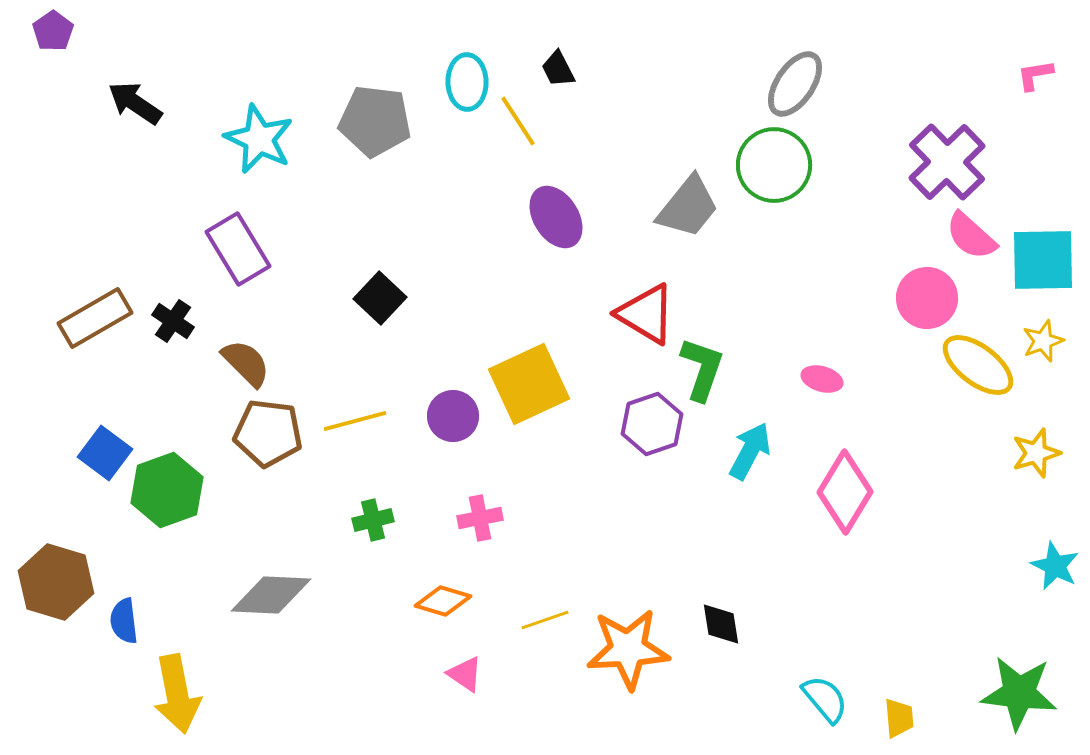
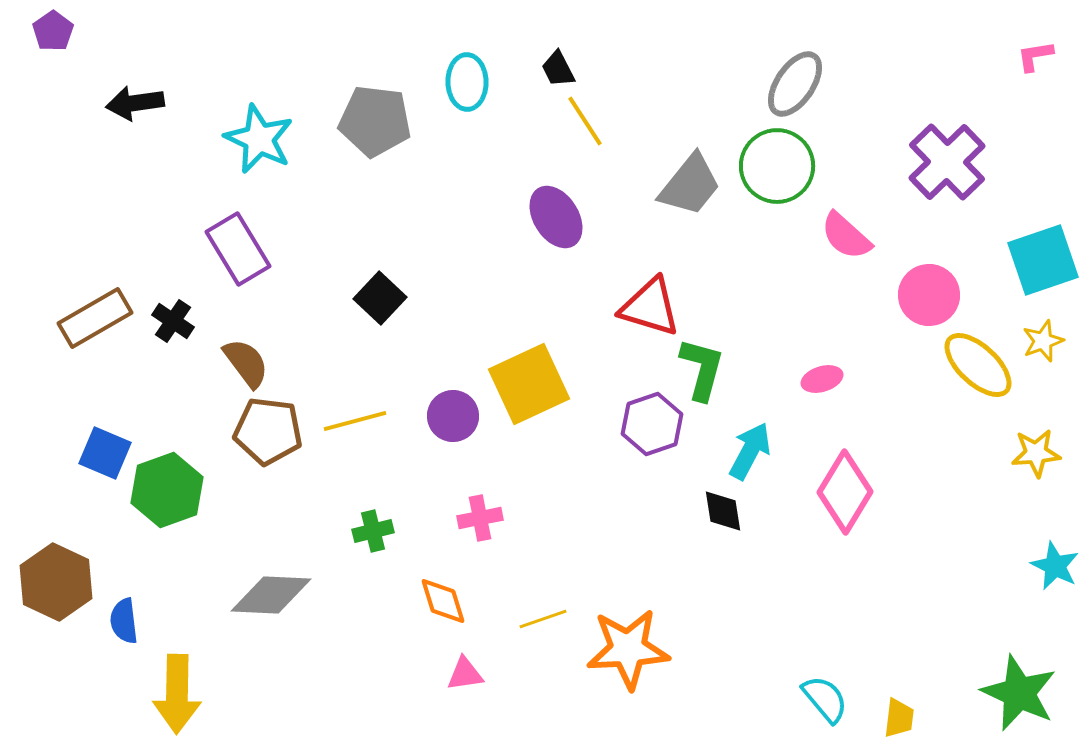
pink L-shape at (1035, 75): moved 19 px up
black arrow at (135, 103): rotated 42 degrees counterclockwise
yellow line at (518, 121): moved 67 px right
green circle at (774, 165): moved 3 px right, 1 px down
gray trapezoid at (688, 207): moved 2 px right, 22 px up
pink semicircle at (971, 236): moved 125 px left
cyan square at (1043, 260): rotated 18 degrees counterclockwise
pink circle at (927, 298): moved 2 px right, 3 px up
red triangle at (646, 314): moved 4 px right, 7 px up; rotated 14 degrees counterclockwise
brown semicircle at (246, 363): rotated 8 degrees clockwise
yellow ellipse at (978, 365): rotated 6 degrees clockwise
green L-shape at (702, 369): rotated 4 degrees counterclockwise
pink ellipse at (822, 379): rotated 33 degrees counterclockwise
brown pentagon at (268, 433): moved 2 px up
blue square at (105, 453): rotated 14 degrees counterclockwise
yellow star at (1036, 453): rotated 12 degrees clockwise
green cross at (373, 520): moved 11 px down
brown hexagon at (56, 582): rotated 8 degrees clockwise
orange diamond at (443, 601): rotated 56 degrees clockwise
yellow line at (545, 620): moved 2 px left, 1 px up
black diamond at (721, 624): moved 2 px right, 113 px up
pink triangle at (465, 674): rotated 42 degrees counterclockwise
green star at (1019, 693): rotated 18 degrees clockwise
yellow arrow at (177, 694): rotated 12 degrees clockwise
yellow trapezoid at (899, 718): rotated 12 degrees clockwise
